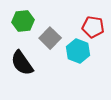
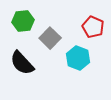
red pentagon: rotated 15 degrees clockwise
cyan hexagon: moved 7 px down
black semicircle: rotated 8 degrees counterclockwise
